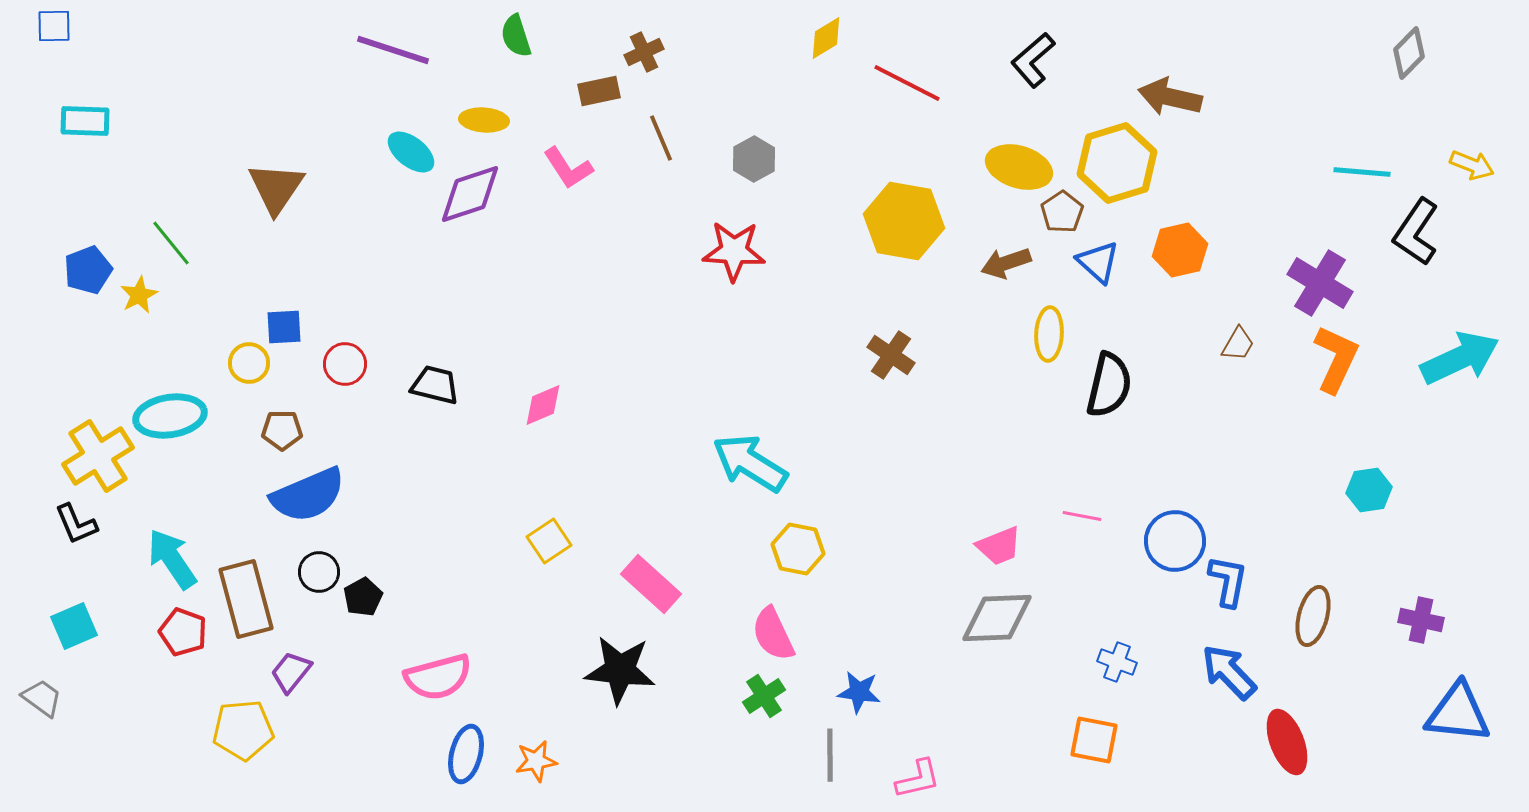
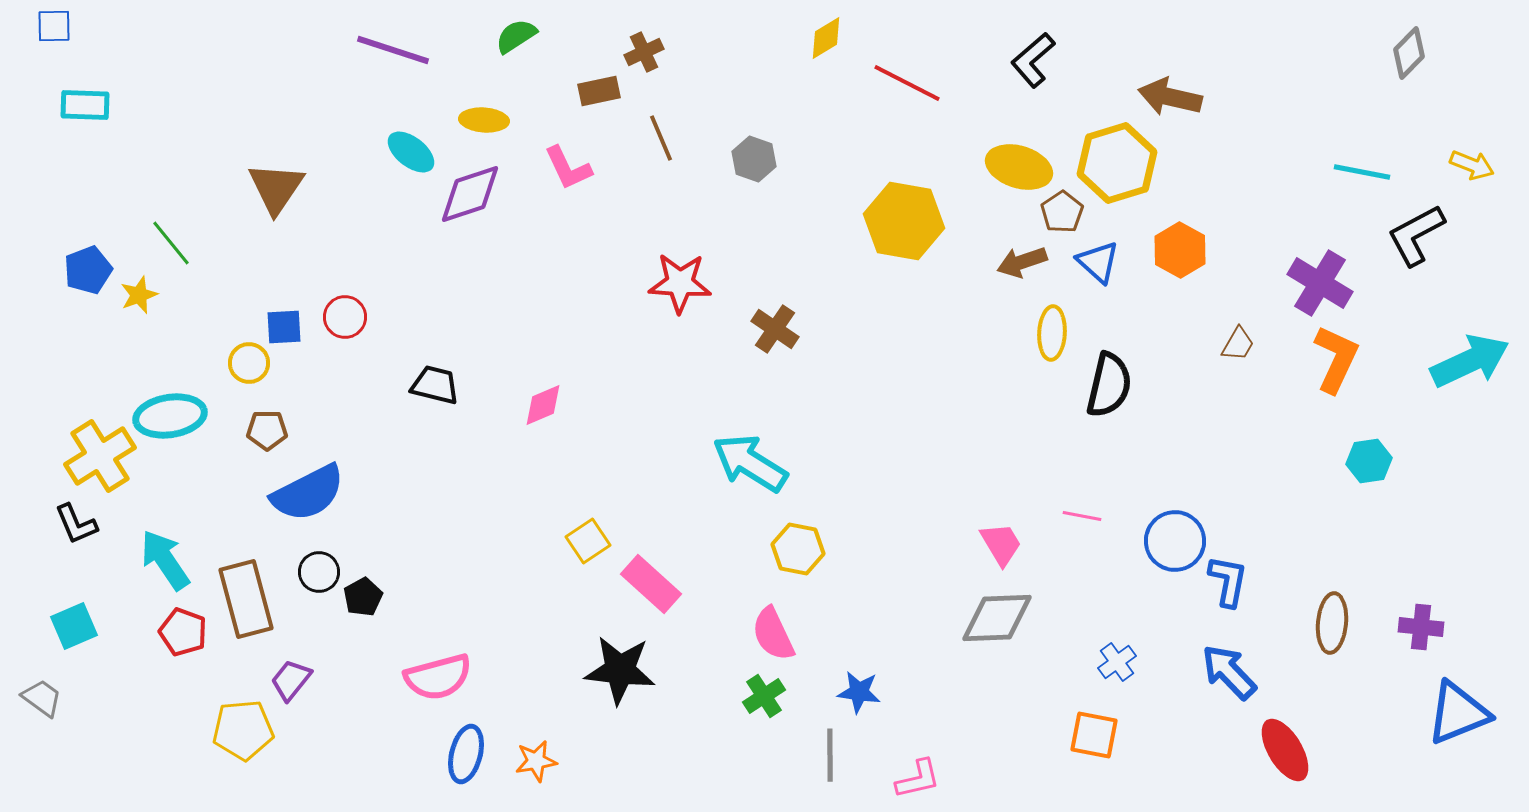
green semicircle at (516, 36): rotated 75 degrees clockwise
cyan rectangle at (85, 121): moved 16 px up
gray hexagon at (754, 159): rotated 12 degrees counterclockwise
pink L-shape at (568, 168): rotated 8 degrees clockwise
cyan line at (1362, 172): rotated 6 degrees clockwise
black L-shape at (1416, 232): moved 3 px down; rotated 28 degrees clockwise
orange hexagon at (1180, 250): rotated 18 degrees counterclockwise
red star at (734, 251): moved 54 px left, 32 px down
brown arrow at (1006, 263): moved 16 px right, 1 px up
yellow star at (139, 295): rotated 6 degrees clockwise
yellow ellipse at (1049, 334): moved 3 px right, 1 px up
brown cross at (891, 355): moved 116 px left, 26 px up
cyan arrow at (1460, 358): moved 10 px right, 3 px down
red circle at (345, 364): moved 47 px up
brown pentagon at (282, 430): moved 15 px left
yellow cross at (98, 456): moved 2 px right
cyan hexagon at (1369, 490): moved 29 px up
blue semicircle at (308, 495): moved 2 px up; rotated 4 degrees counterclockwise
yellow square at (549, 541): moved 39 px right
pink trapezoid at (999, 546): moved 2 px right, 2 px up; rotated 99 degrees counterclockwise
cyan arrow at (172, 559): moved 7 px left, 1 px down
brown ellipse at (1313, 616): moved 19 px right, 7 px down; rotated 10 degrees counterclockwise
purple cross at (1421, 620): moved 7 px down; rotated 6 degrees counterclockwise
blue cross at (1117, 662): rotated 33 degrees clockwise
purple trapezoid at (291, 672): moved 8 px down
blue triangle at (1458, 713): rotated 28 degrees counterclockwise
orange square at (1094, 740): moved 5 px up
red ellipse at (1287, 742): moved 2 px left, 8 px down; rotated 10 degrees counterclockwise
